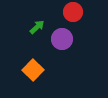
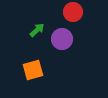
green arrow: moved 3 px down
orange square: rotated 30 degrees clockwise
